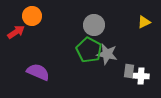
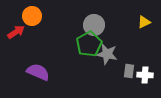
green pentagon: moved 6 px up; rotated 15 degrees clockwise
white cross: moved 4 px right, 1 px up
